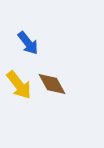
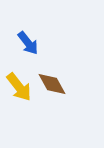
yellow arrow: moved 2 px down
